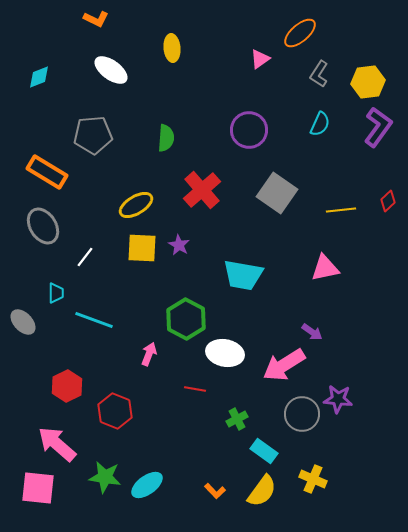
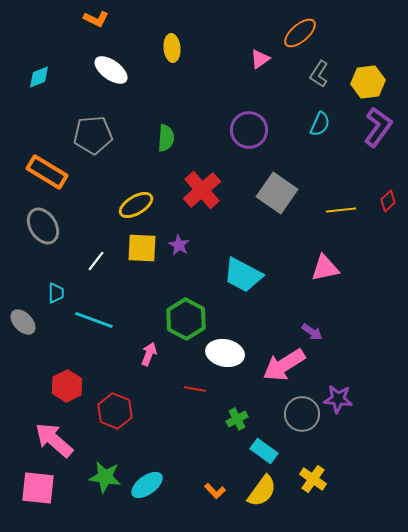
white line at (85, 257): moved 11 px right, 4 px down
cyan trapezoid at (243, 275): rotated 18 degrees clockwise
pink arrow at (57, 444): moved 3 px left, 4 px up
yellow cross at (313, 479): rotated 12 degrees clockwise
